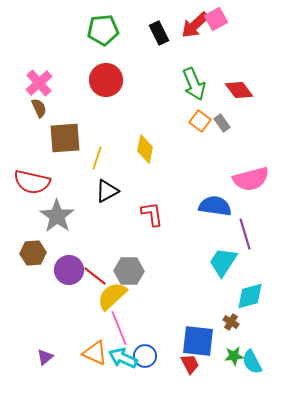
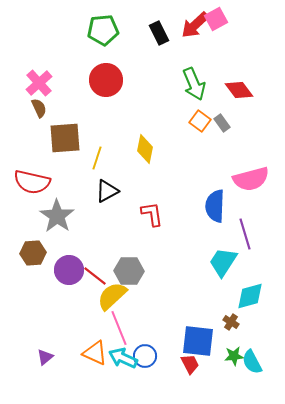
blue semicircle: rotated 96 degrees counterclockwise
